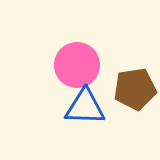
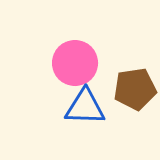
pink circle: moved 2 px left, 2 px up
